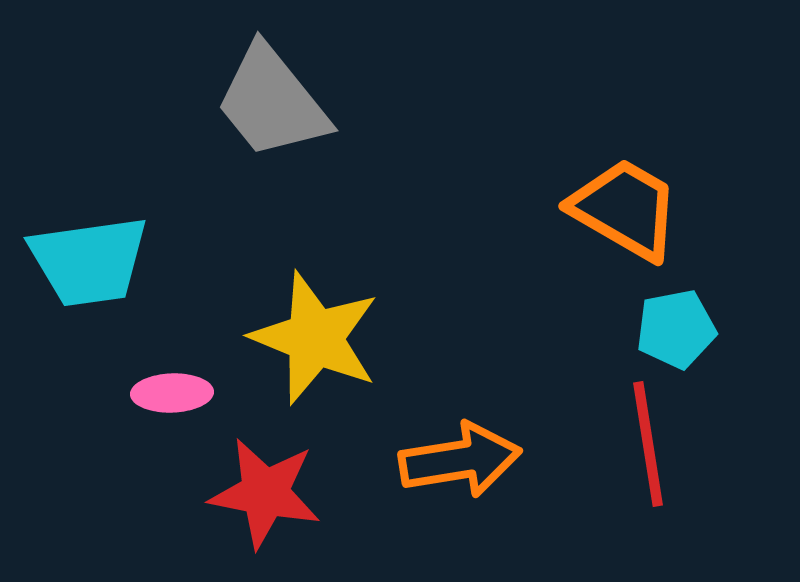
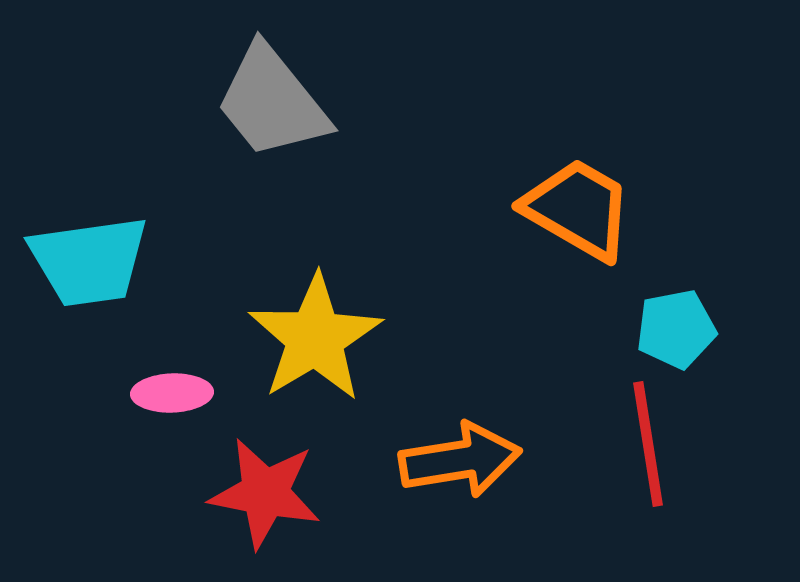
orange trapezoid: moved 47 px left
yellow star: rotated 19 degrees clockwise
